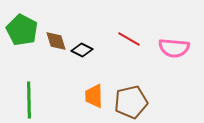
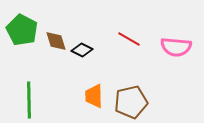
pink semicircle: moved 2 px right, 1 px up
